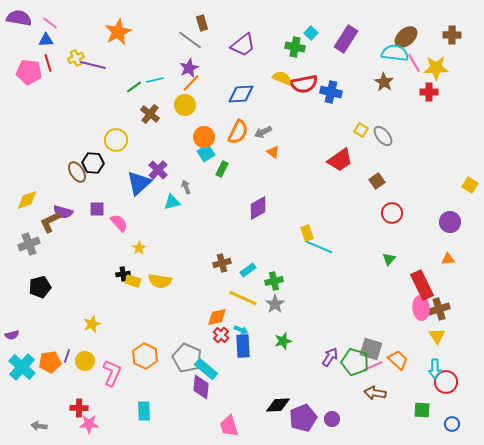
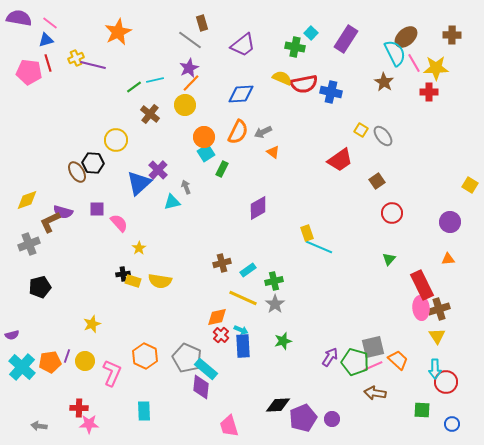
blue triangle at (46, 40): rotated 14 degrees counterclockwise
cyan semicircle at (395, 53): rotated 56 degrees clockwise
gray square at (371, 349): moved 2 px right, 2 px up; rotated 30 degrees counterclockwise
